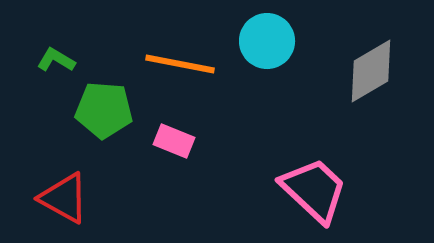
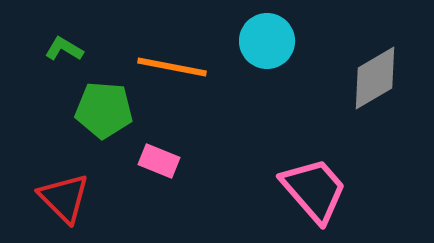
green L-shape: moved 8 px right, 11 px up
orange line: moved 8 px left, 3 px down
gray diamond: moved 4 px right, 7 px down
pink rectangle: moved 15 px left, 20 px down
pink trapezoid: rotated 6 degrees clockwise
red triangle: rotated 16 degrees clockwise
